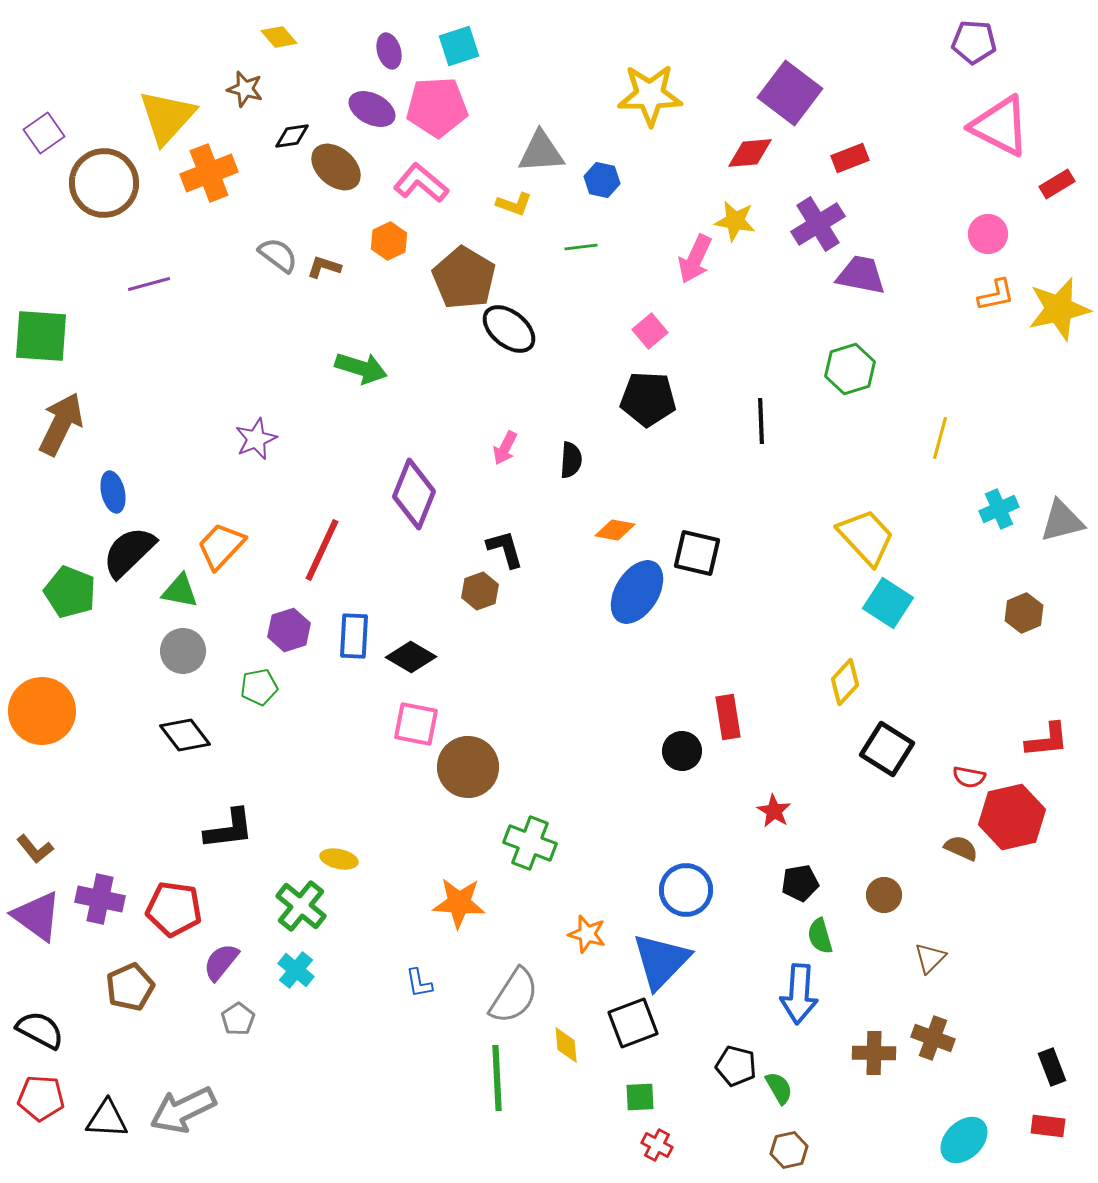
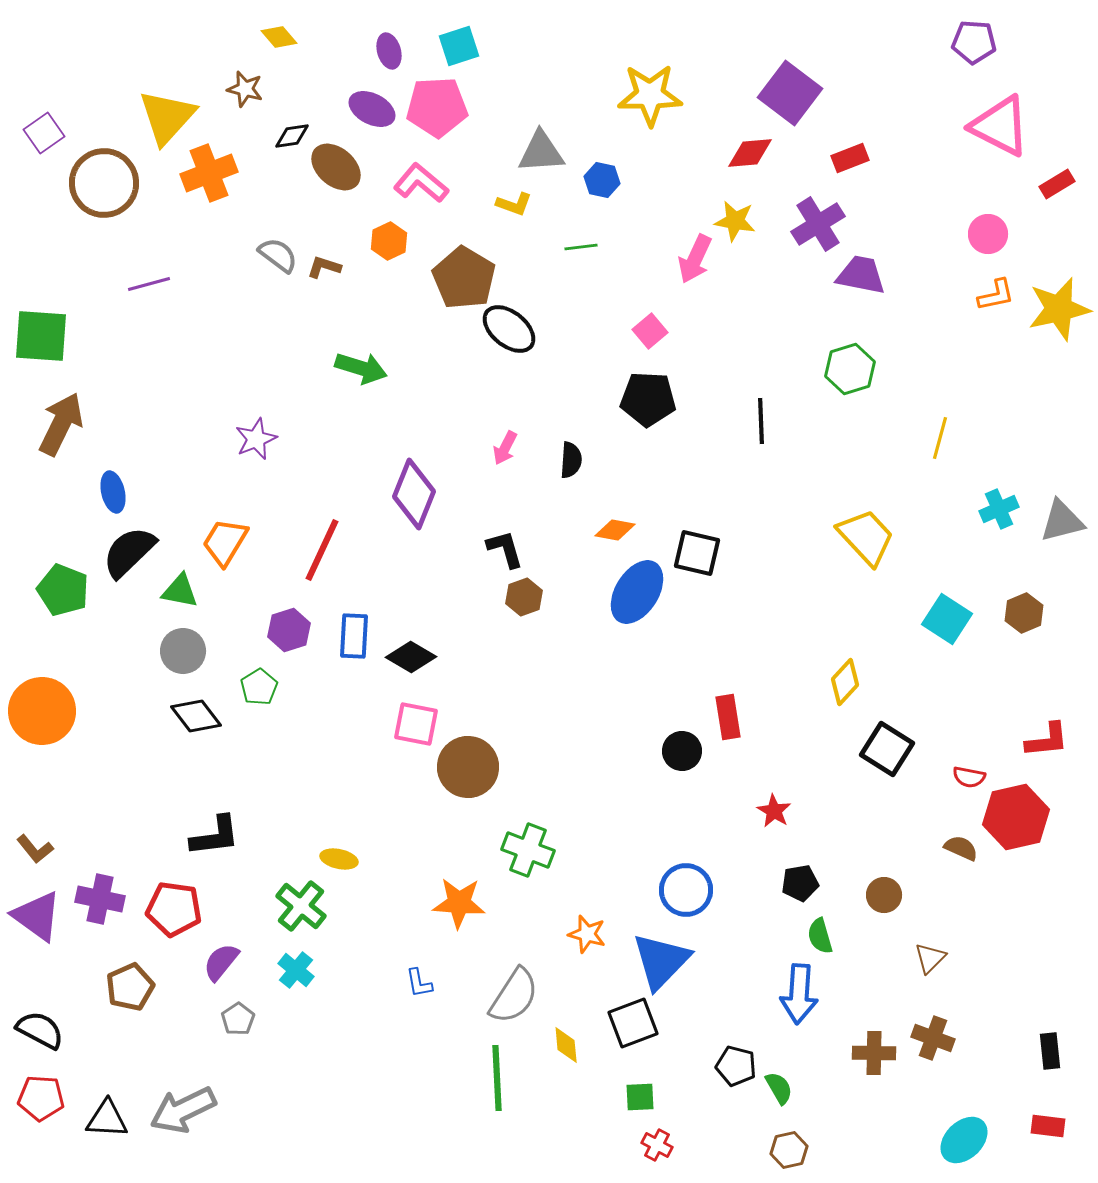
orange trapezoid at (221, 546): moved 4 px right, 4 px up; rotated 12 degrees counterclockwise
brown hexagon at (480, 591): moved 44 px right, 6 px down
green pentagon at (70, 592): moved 7 px left, 2 px up
cyan square at (888, 603): moved 59 px right, 16 px down
green pentagon at (259, 687): rotated 21 degrees counterclockwise
black diamond at (185, 735): moved 11 px right, 19 px up
red hexagon at (1012, 817): moved 4 px right
black L-shape at (229, 829): moved 14 px left, 7 px down
green cross at (530, 843): moved 2 px left, 7 px down
black rectangle at (1052, 1067): moved 2 px left, 16 px up; rotated 15 degrees clockwise
